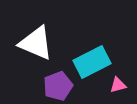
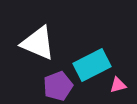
white triangle: moved 2 px right
cyan rectangle: moved 3 px down
